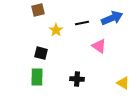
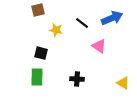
black line: rotated 48 degrees clockwise
yellow star: rotated 24 degrees counterclockwise
